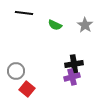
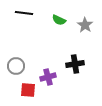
green semicircle: moved 4 px right, 5 px up
black cross: moved 1 px right
gray circle: moved 5 px up
purple cross: moved 24 px left
red square: moved 1 px right, 1 px down; rotated 35 degrees counterclockwise
